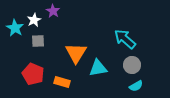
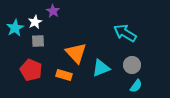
white star: moved 1 px right, 2 px down
cyan star: rotated 12 degrees clockwise
cyan arrow: moved 6 px up; rotated 10 degrees counterclockwise
orange triangle: rotated 15 degrees counterclockwise
cyan triangle: moved 3 px right; rotated 12 degrees counterclockwise
red pentagon: moved 2 px left, 4 px up
orange rectangle: moved 2 px right, 7 px up
cyan semicircle: rotated 24 degrees counterclockwise
